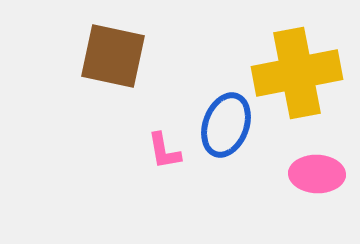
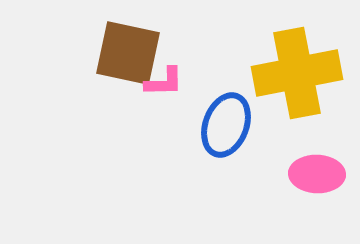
brown square: moved 15 px right, 3 px up
pink L-shape: moved 69 px up; rotated 81 degrees counterclockwise
